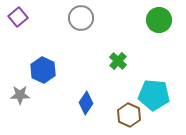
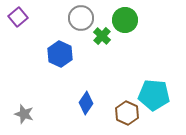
green circle: moved 34 px left
green cross: moved 16 px left, 25 px up
blue hexagon: moved 17 px right, 16 px up
gray star: moved 4 px right, 19 px down; rotated 18 degrees clockwise
brown hexagon: moved 2 px left, 2 px up
